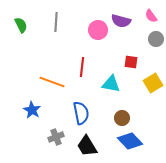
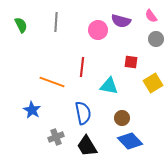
cyan triangle: moved 2 px left, 2 px down
blue semicircle: moved 2 px right
